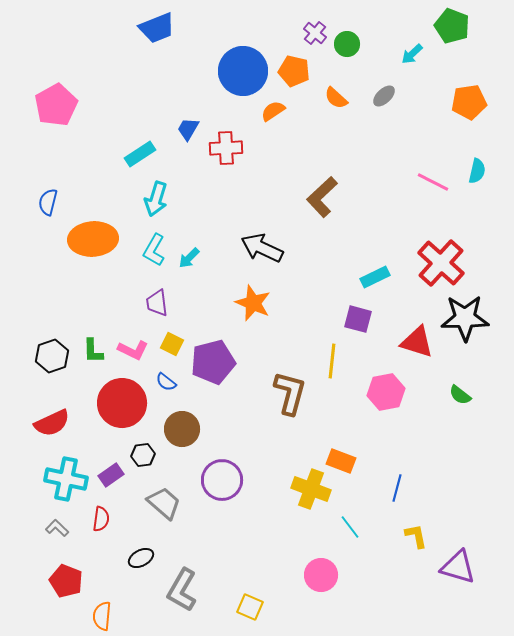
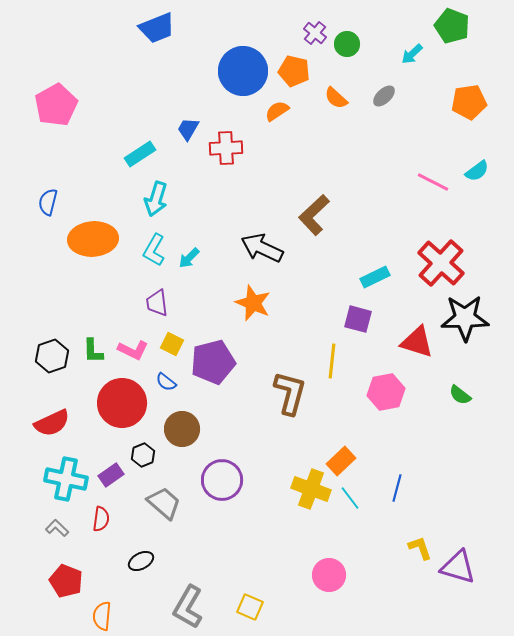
orange semicircle at (273, 111): moved 4 px right
cyan semicircle at (477, 171): rotated 40 degrees clockwise
brown L-shape at (322, 197): moved 8 px left, 18 px down
black hexagon at (143, 455): rotated 15 degrees counterclockwise
orange rectangle at (341, 461): rotated 64 degrees counterclockwise
cyan line at (350, 527): moved 29 px up
yellow L-shape at (416, 536): moved 4 px right, 12 px down; rotated 8 degrees counterclockwise
black ellipse at (141, 558): moved 3 px down
pink circle at (321, 575): moved 8 px right
gray L-shape at (182, 590): moved 6 px right, 17 px down
